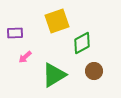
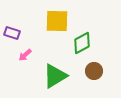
yellow square: rotated 20 degrees clockwise
purple rectangle: moved 3 px left; rotated 21 degrees clockwise
pink arrow: moved 2 px up
green triangle: moved 1 px right, 1 px down
